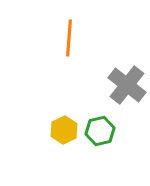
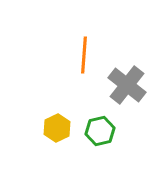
orange line: moved 15 px right, 17 px down
yellow hexagon: moved 7 px left, 2 px up
